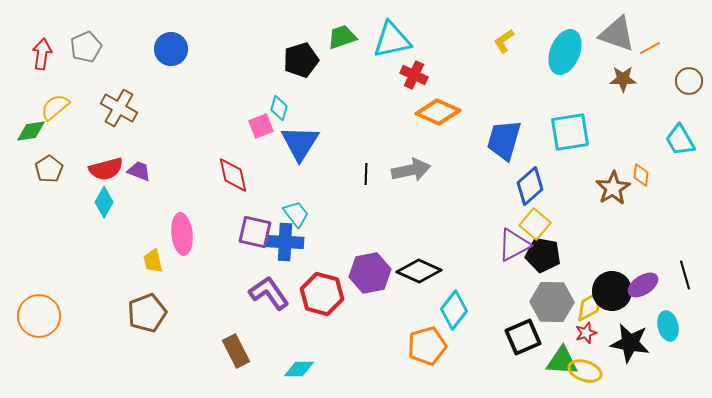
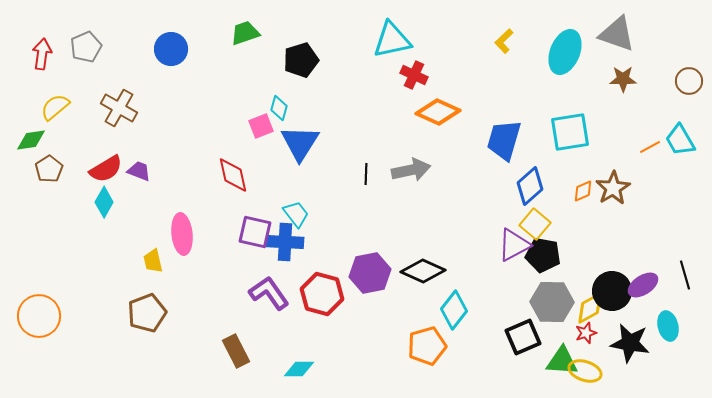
green trapezoid at (342, 37): moved 97 px left, 4 px up
yellow L-shape at (504, 41): rotated 10 degrees counterclockwise
orange line at (650, 48): moved 99 px down
green diamond at (31, 131): moved 9 px down
red semicircle at (106, 169): rotated 16 degrees counterclockwise
orange diamond at (641, 175): moved 58 px left, 16 px down; rotated 60 degrees clockwise
black diamond at (419, 271): moved 4 px right
yellow diamond at (590, 306): moved 2 px down
